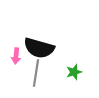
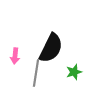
black semicircle: moved 12 px right; rotated 80 degrees counterclockwise
pink arrow: moved 1 px left
